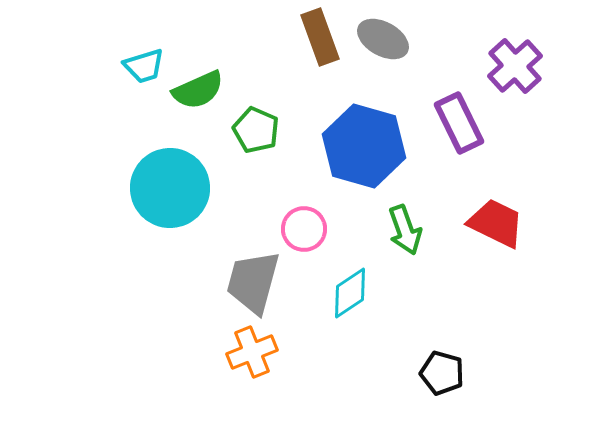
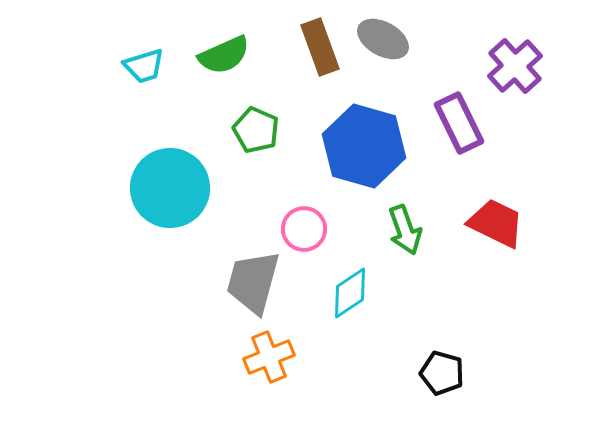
brown rectangle: moved 10 px down
green semicircle: moved 26 px right, 35 px up
orange cross: moved 17 px right, 5 px down
